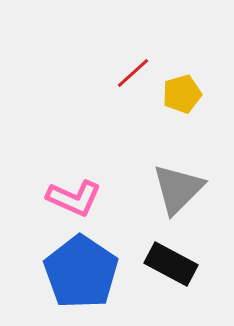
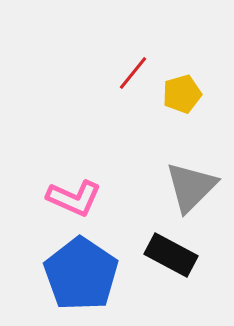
red line: rotated 9 degrees counterclockwise
gray triangle: moved 13 px right, 2 px up
black rectangle: moved 9 px up
blue pentagon: moved 2 px down
